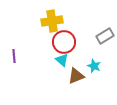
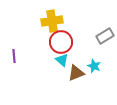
red circle: moved 3 px left
brown triangle: moved 3 px up
